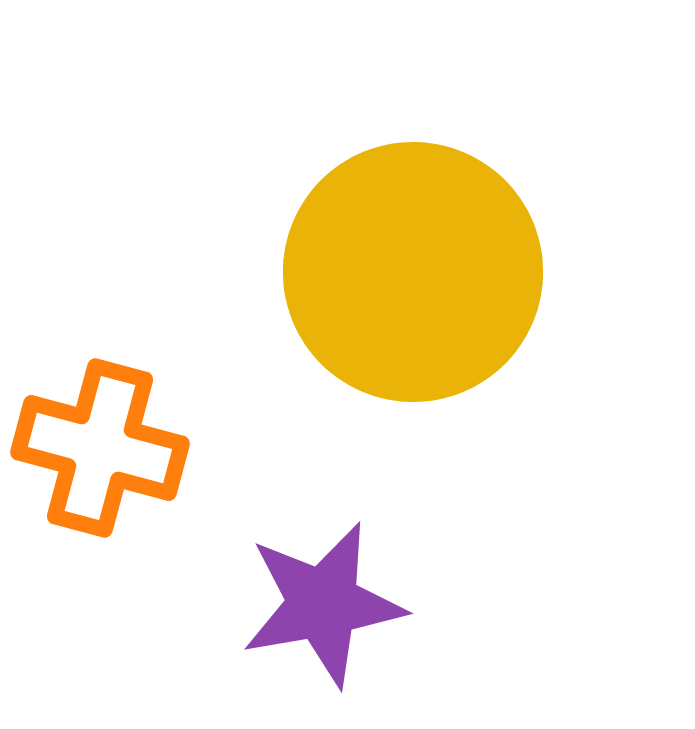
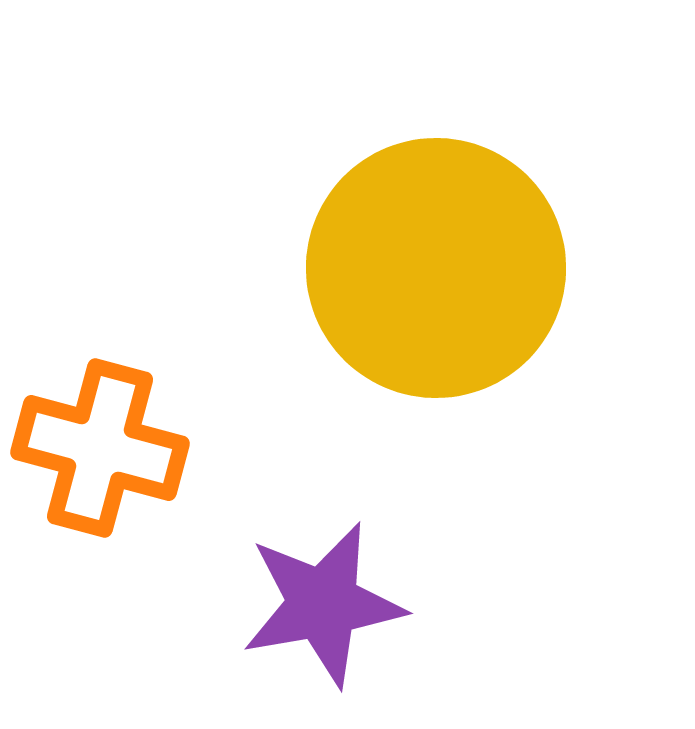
yellow circle: moved 23 px right, 4 px up
